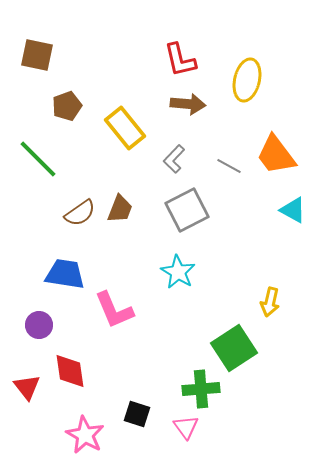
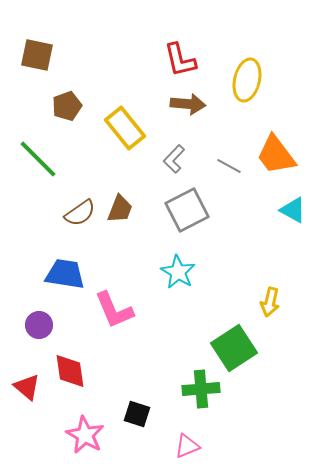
red triangle: rotated 12 degrees counterclockwise
pink triangle: moved 1 px right, 19 px down; rotated 44 degrees clockwise
